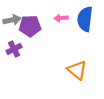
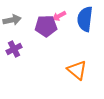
pink arrow: moved 2 px left, 2 px up; rotated 24 degrees counterclockwise
purple pentagon: moved 16 px right
